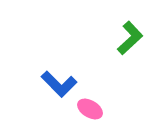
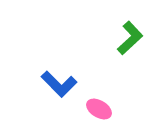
pink ellipse: moved 9 px right
